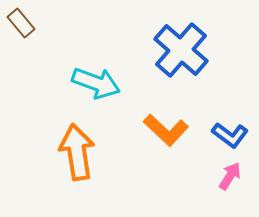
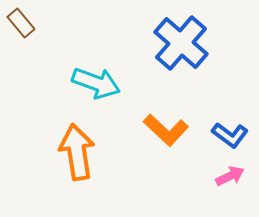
blue cross: moved 7 px up
pink arrow: rotated 32 degrees clockwise
